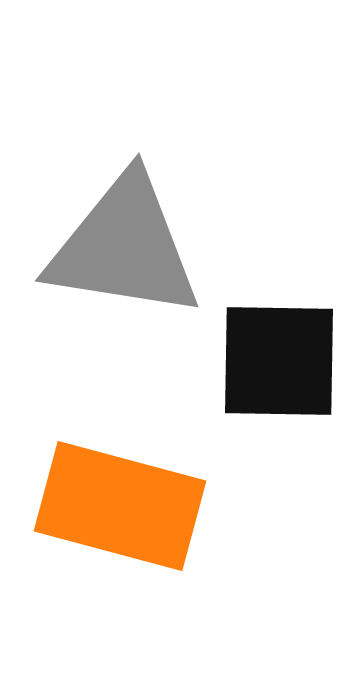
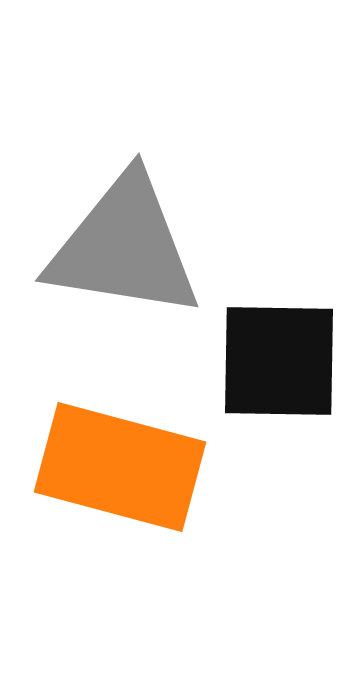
orange rectangle: moved 39 px up
